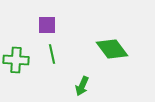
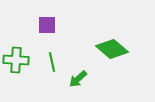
green diamond: rotated 12 degrees counterclockwise
green line: moved 8 px down
green arrow: moved 4 px left, 7 px up; rotated 24 degrees clockwise
